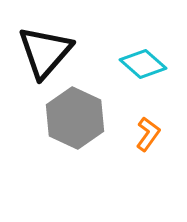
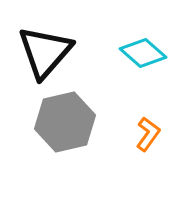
cyan diamond: moved 11 px up
gray hexagon: moved 10 px left, 4 px down; rotated 22 degrees clockwise
